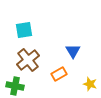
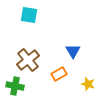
cyan square: moved 5 px right, 15 px up; rotated 18 degrees clockwise
yellow star: moved 2 px left
